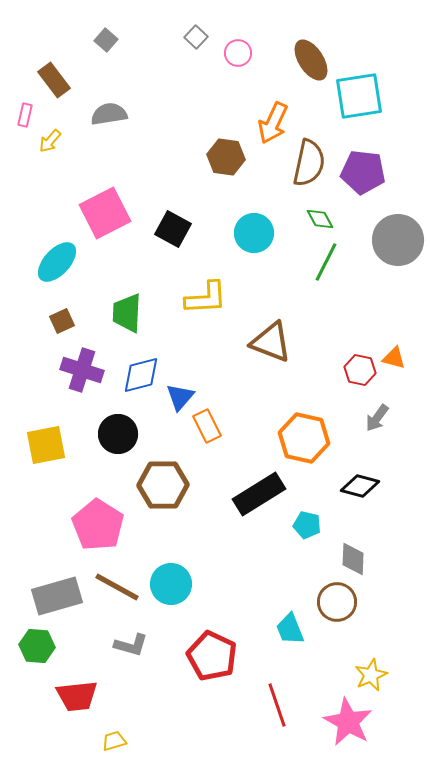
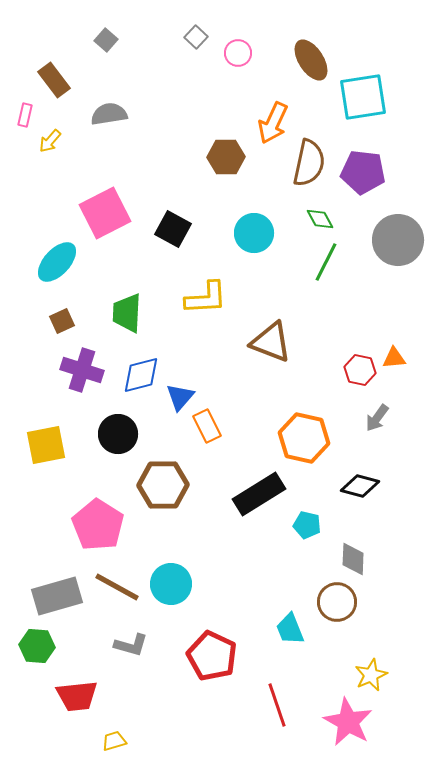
cyan square at (359, 96): moved 4 px right, 1 px down
brown hexagon at (226, 157): rotated 9 degrees counterclockwise
orange triangle at (394, 358): rotated 20 degrees counterclockwise
